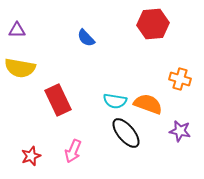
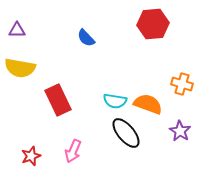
orange cross: moved 2 px right, 5 px down
purple star: rotated 20 degrees clockwise
